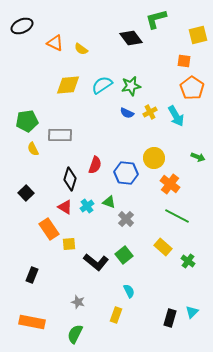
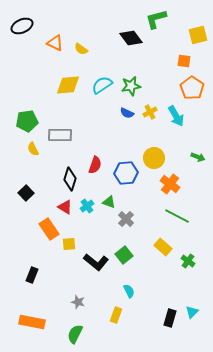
blue hexagon at (126, 173): rotated 10 degrees counterclockwise
